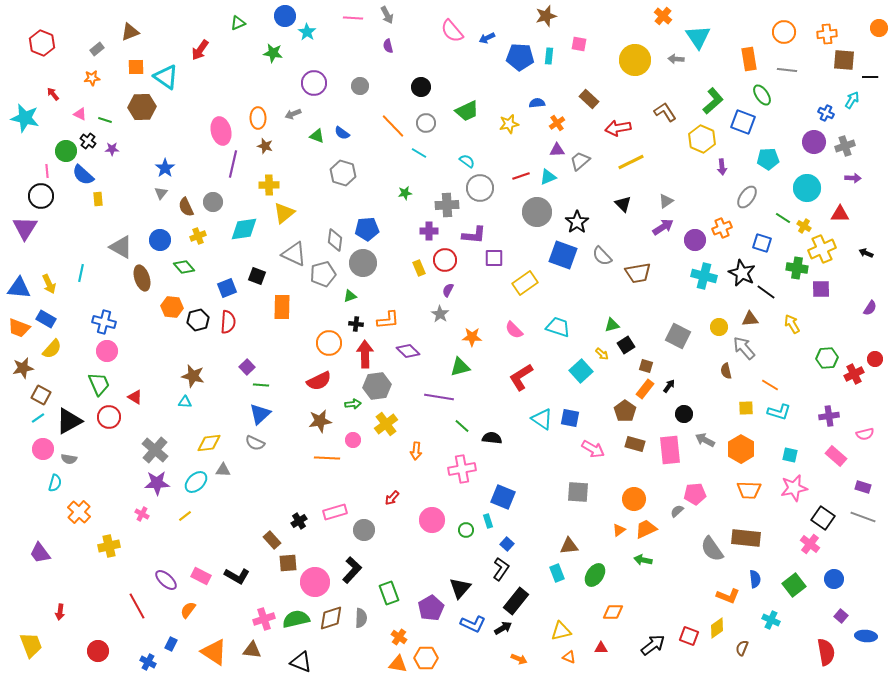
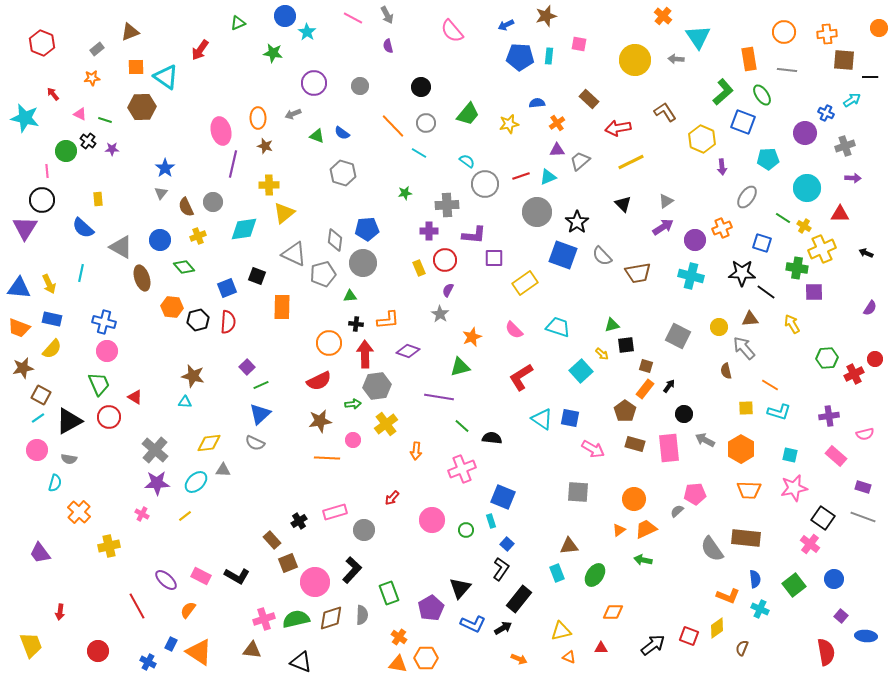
pink line at (353, 18): rotated 24 degrees clockwise
blue arrow at (487, 38): moved 19 px right, 13 px up
cyan arrow at (852, 100): rotated 24 degrees clockwise
green L-shape at (713, 101): moved 10 px right, 9 px up
green trapezoid at (467, 111): moved 1 px right, 3 px down; rotated 25 degrees counterclockwise
purple circle at (814, 142): moved 9 px left, 9 px up
blue semicircle at (83, 175): moved 53 px down
gray circle at (480, 188): moved 5 px right, 4 px up
black circle at (41, 196): moved 1 px right, 4 px down
black star at (742, 273): rotated 24 degrees counterclockwise
cyan cross at (704, 276): moved 13 px left
purple square at (821, 289): moved 7 px left, 3 px down
green triangle at (350, 296): rotated 16 degrees clockwise
blue rectangle at (46, 319): moved 6 px right; rotated 18 degrees counterclockwise
orange star at (472, 337): rotated 24 degrees counterclockwise
black square at (626, 345): rotated 24 degrees clockwise
purple diamond at (408, 351): rotated 25 degrees counterclockwise
green line at (261, 385): rotated 28 degrees counterclockwise
pink circle at (43, 449): moved 6 px left, 1 px down
pink rectangle at (670, 450): moved 1 px left, 2 px up
pink cross at (462, 469): rotated 12 degrees counterclockwise
cyan rectangle at (488, 521): moved 3 px right
brown square at (288, 563): rotated 18 degrees counterclockwise
black rectangle at (516, 601): moved 3 px right, 2 px up
gray semicircle at (361, 618): moved 1 px right, 3 px up
cyan cross at (771, 620): moved 11 px left, 11 px up
orange triangle at (214, 652): moved 15 px left
